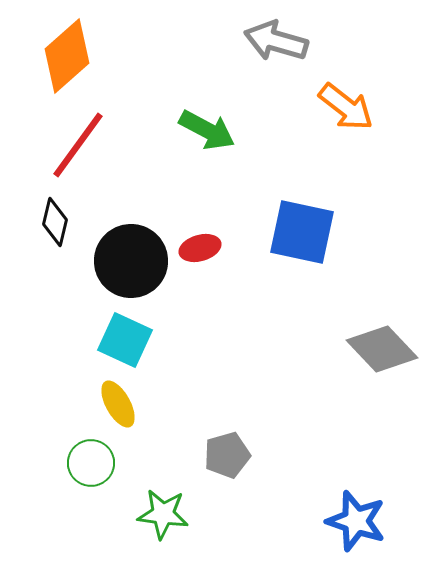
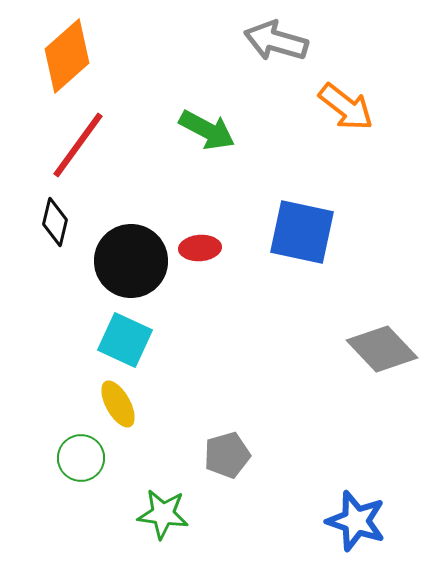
red ellipse: rotated 12 degrees clockwise
green circle: moved 10 px left, 5 px up
